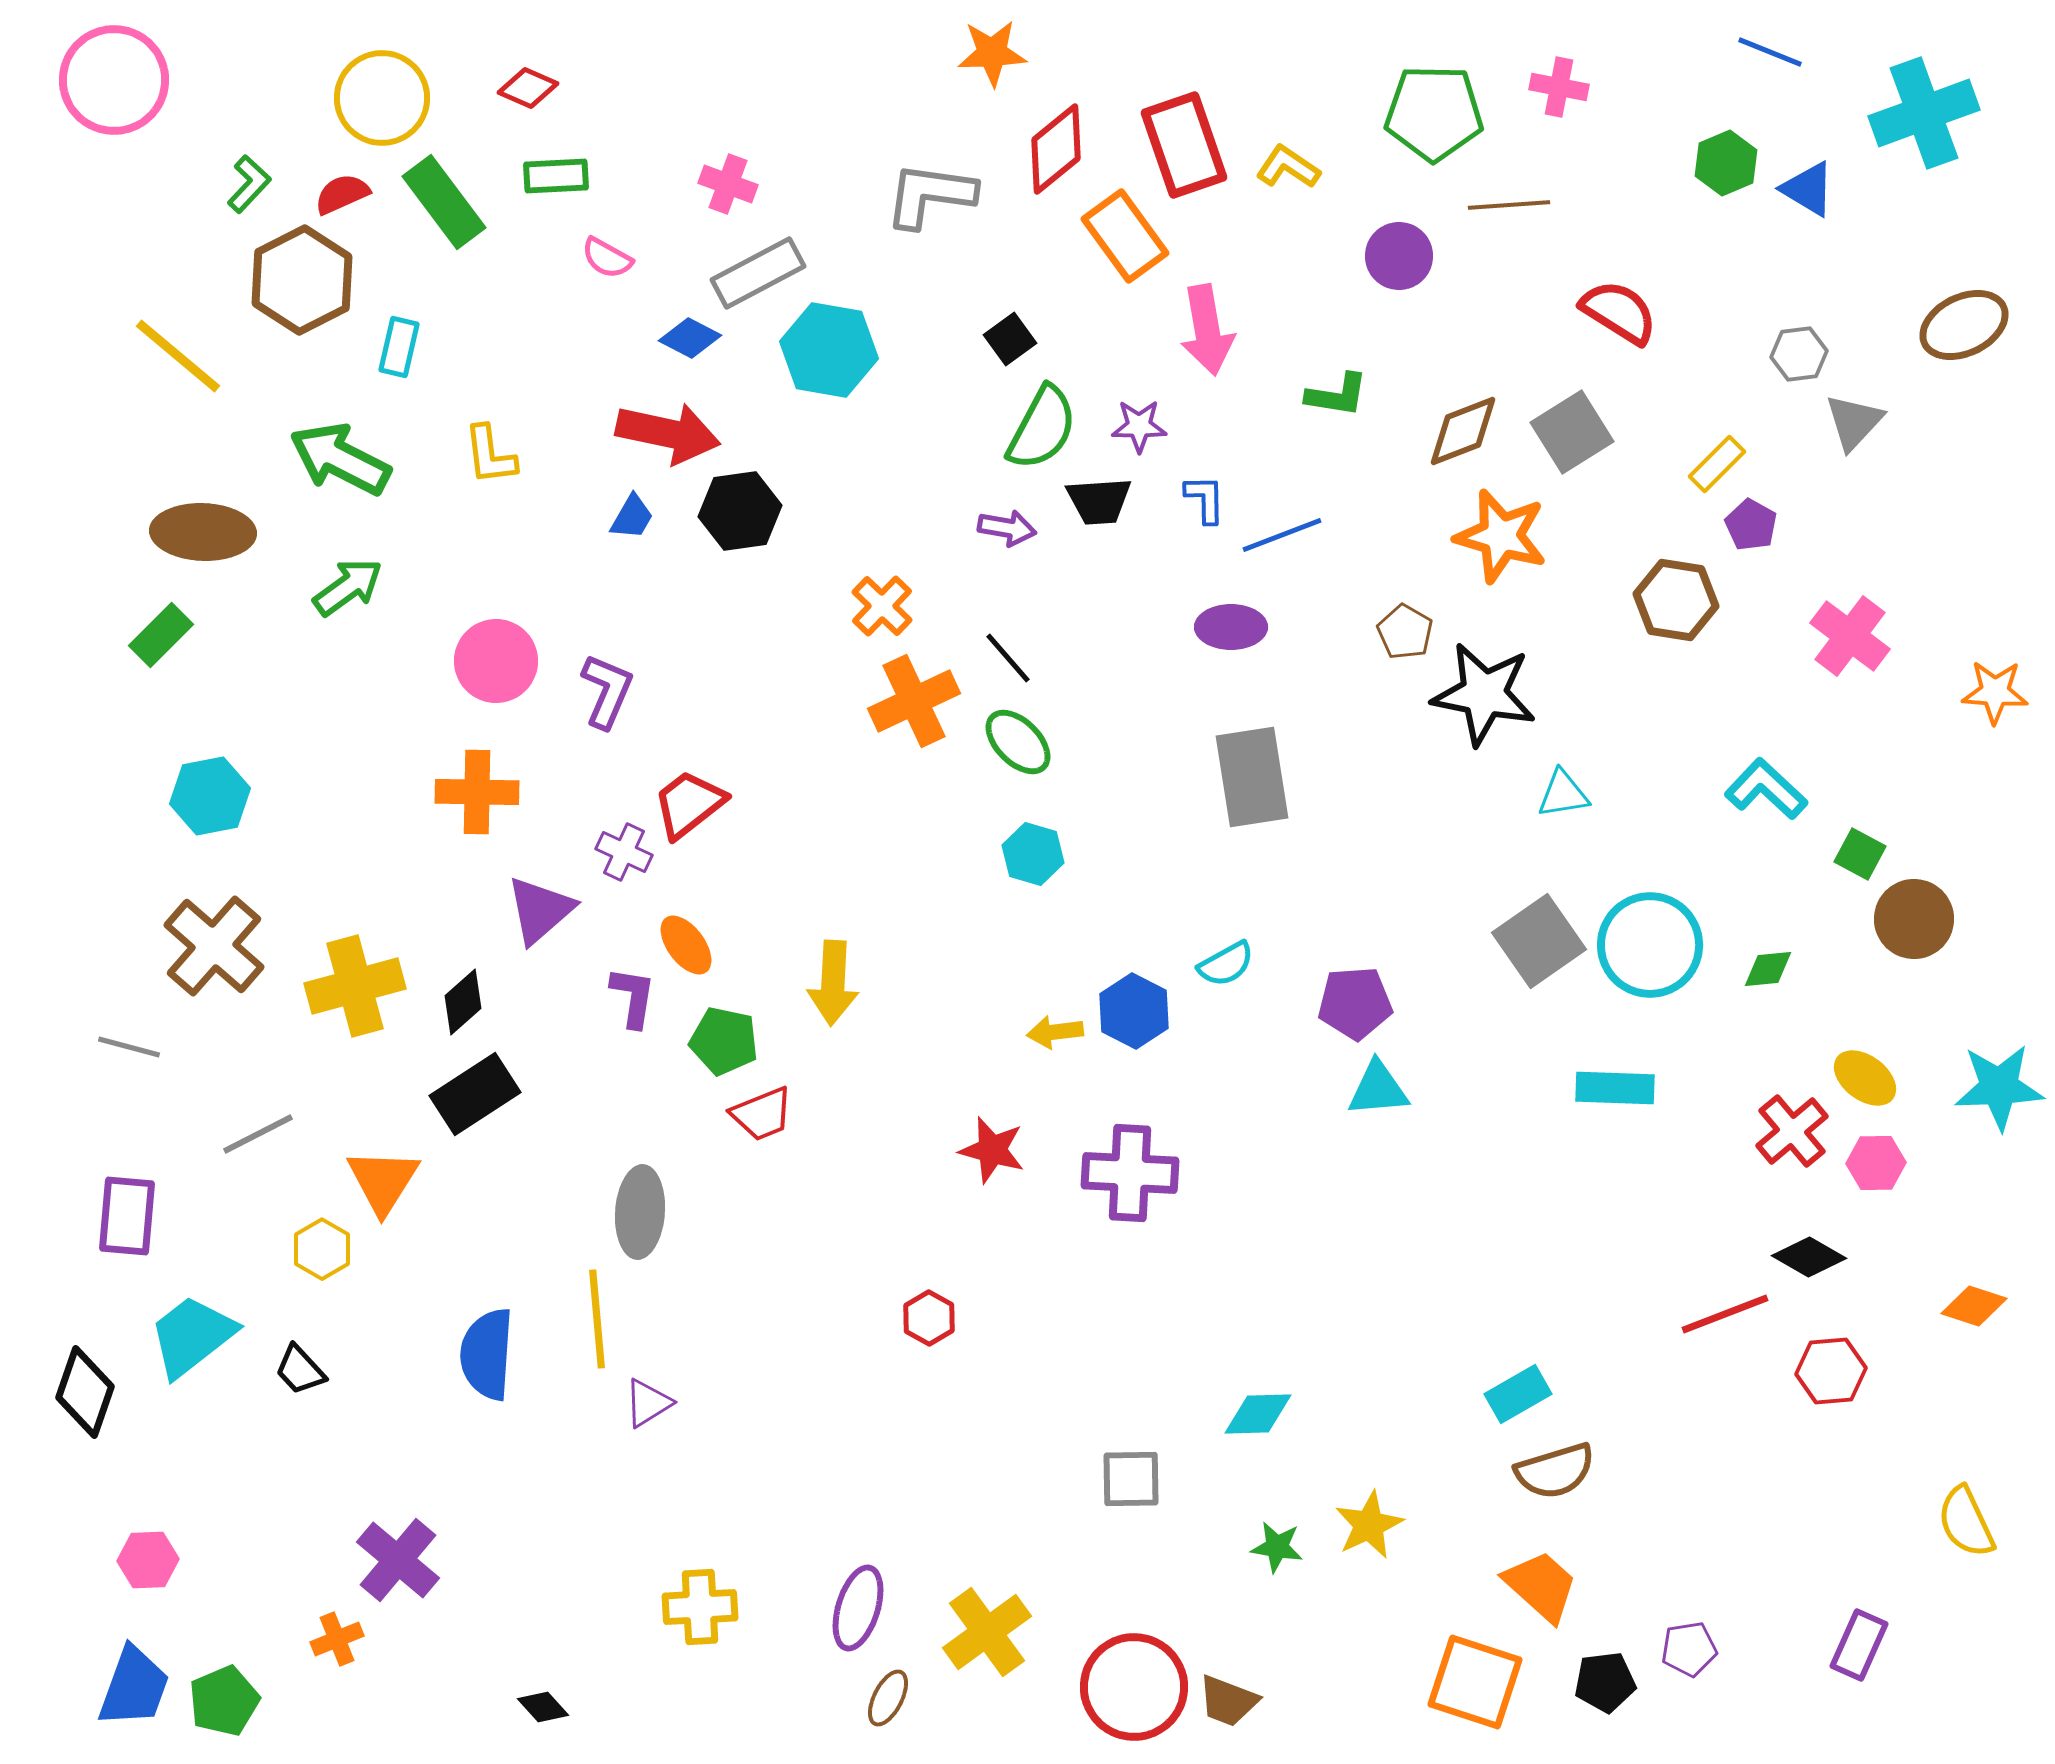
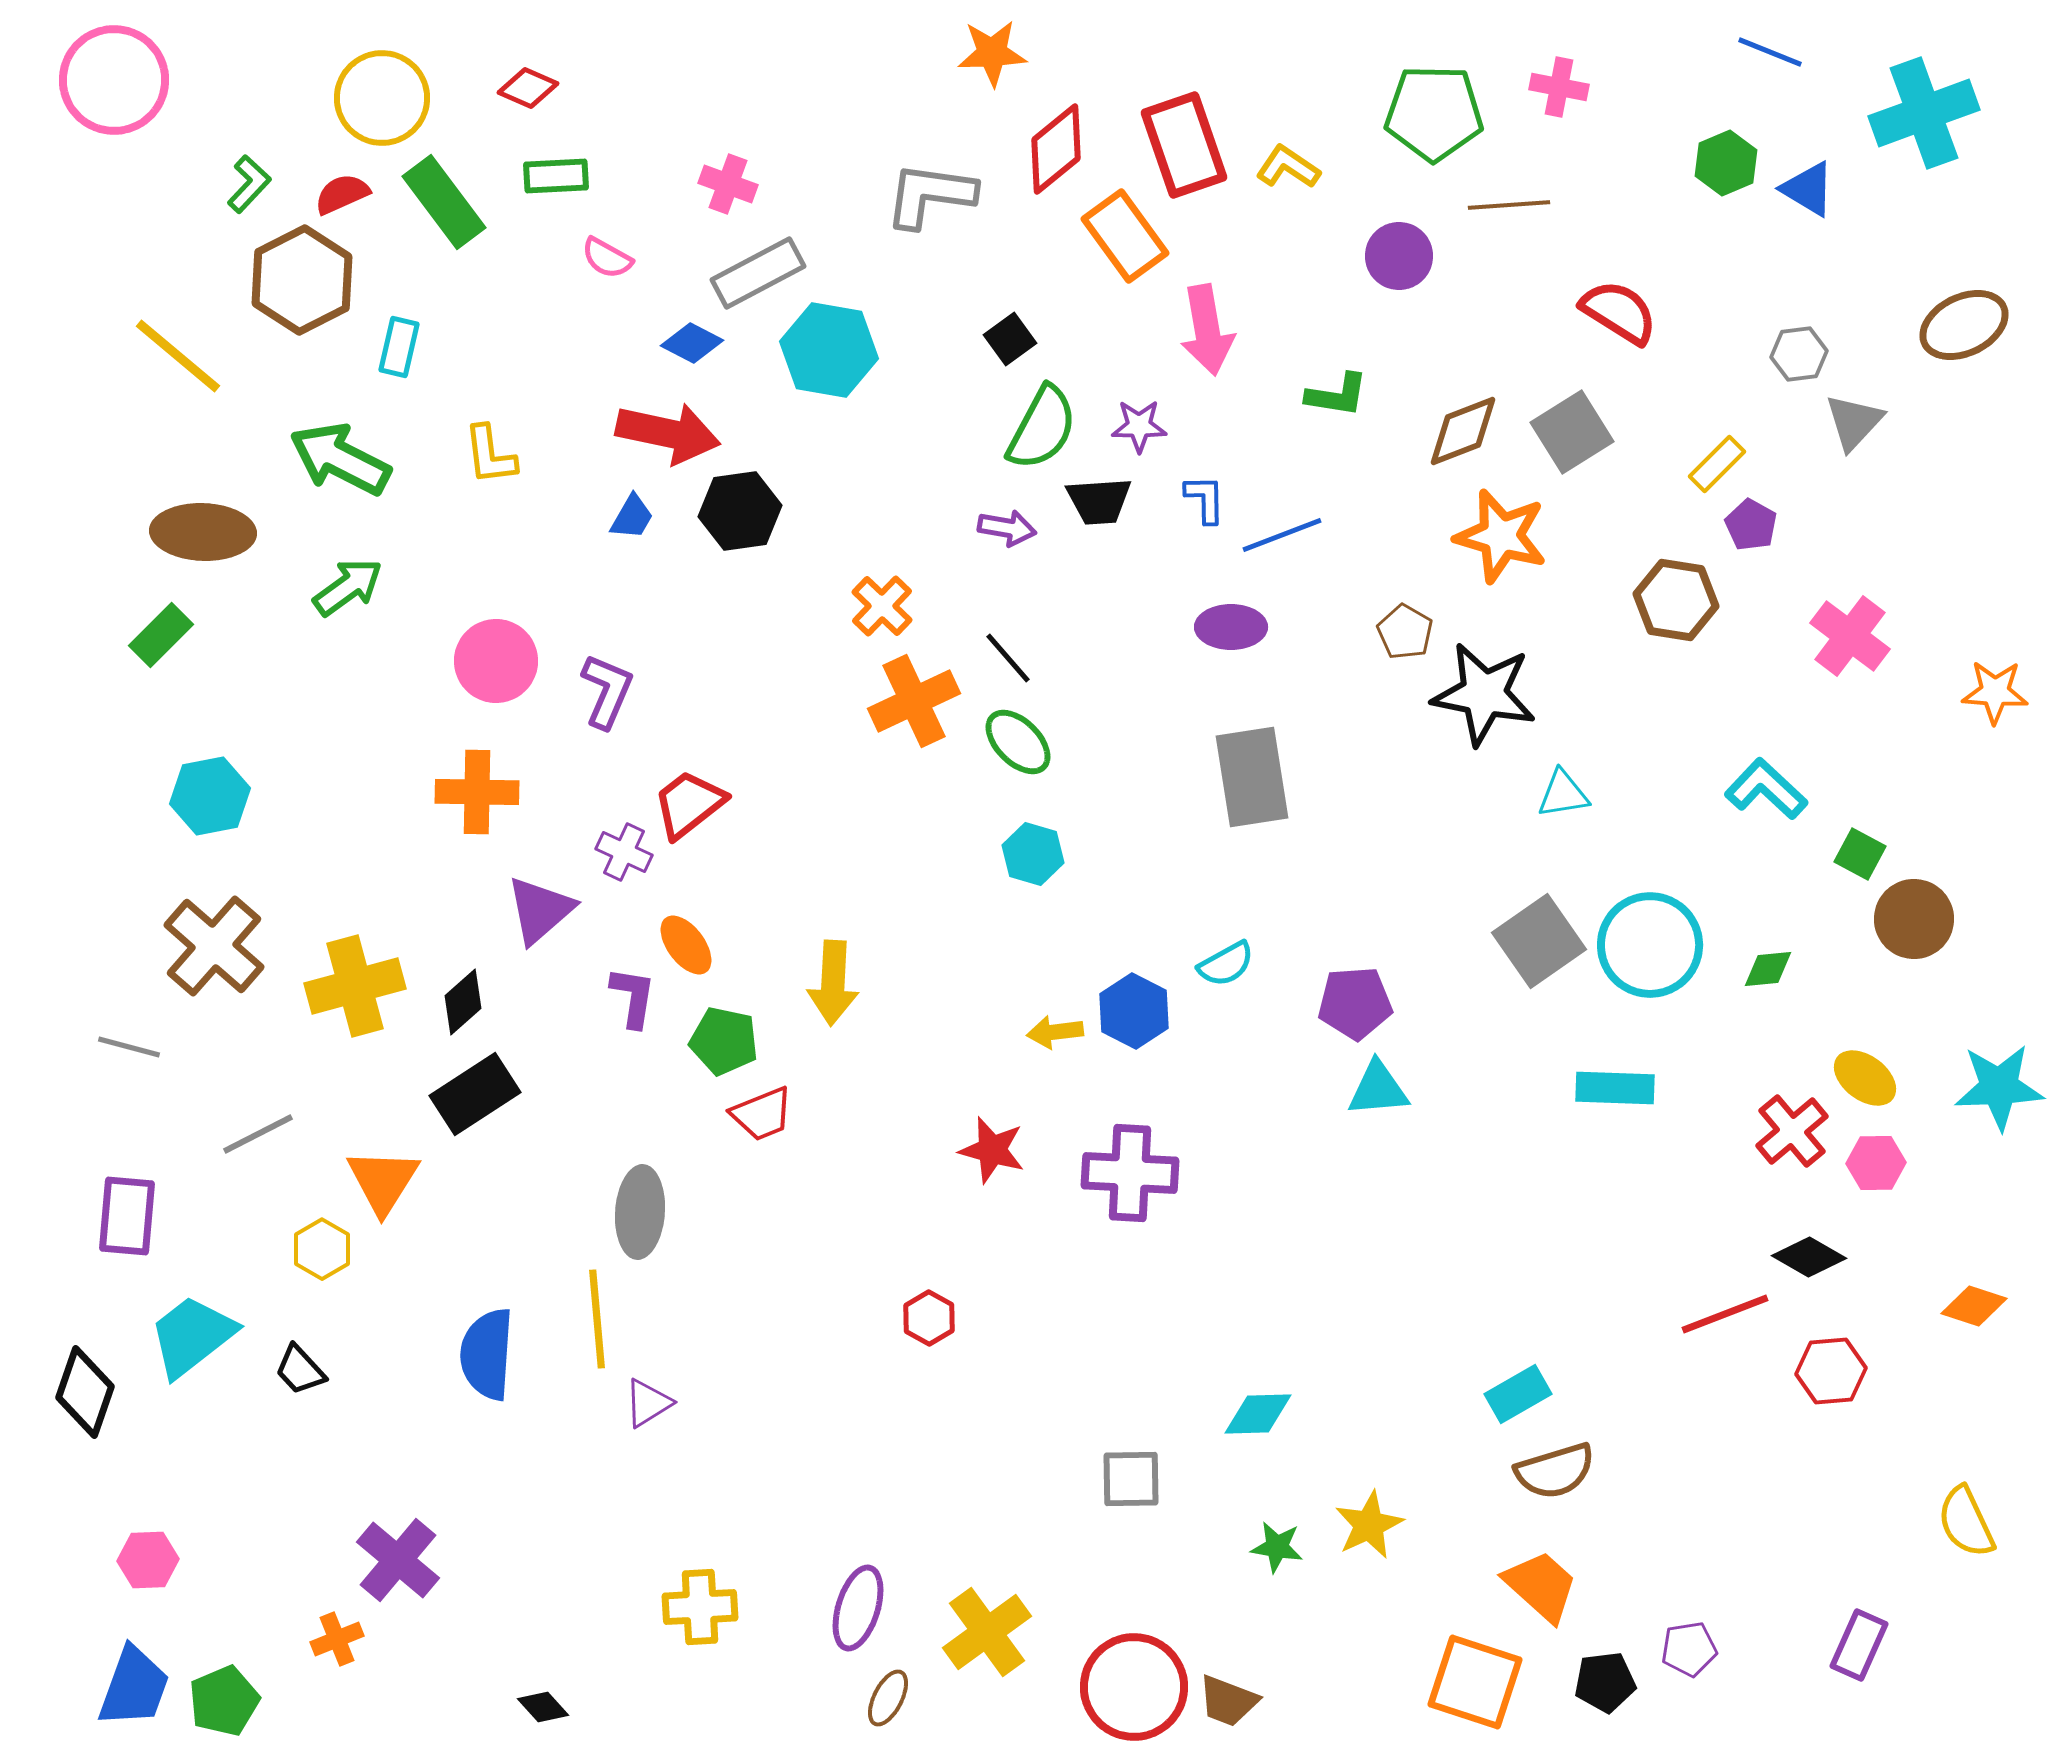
blue diamond at (690, 338): moved 2 px right, 5 px down
